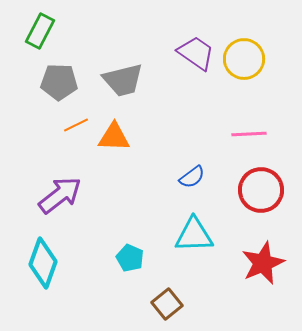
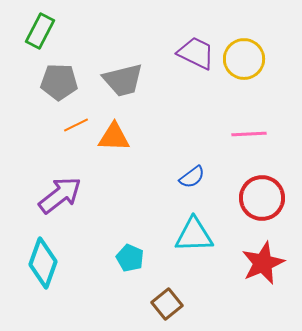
purple trapezoid: rotated 9 degrees counterclockwise
red circle: moved 1 px right, 8 px down
